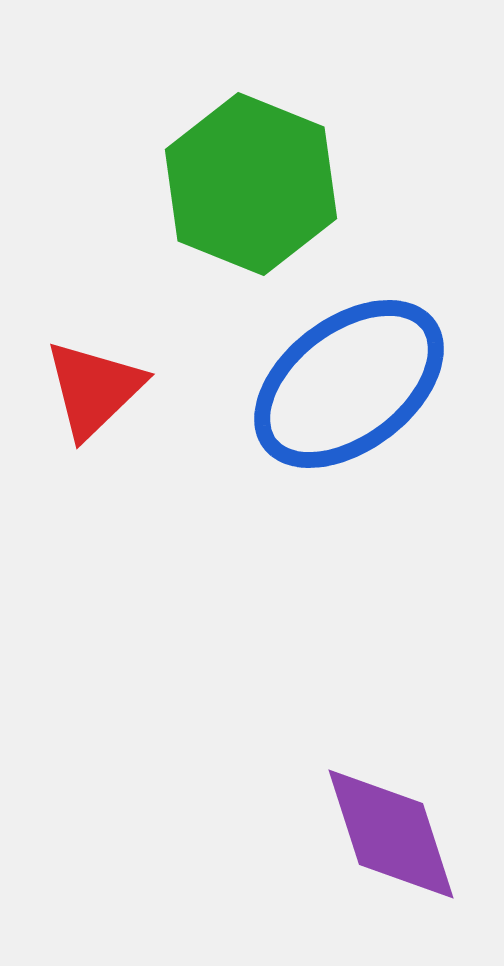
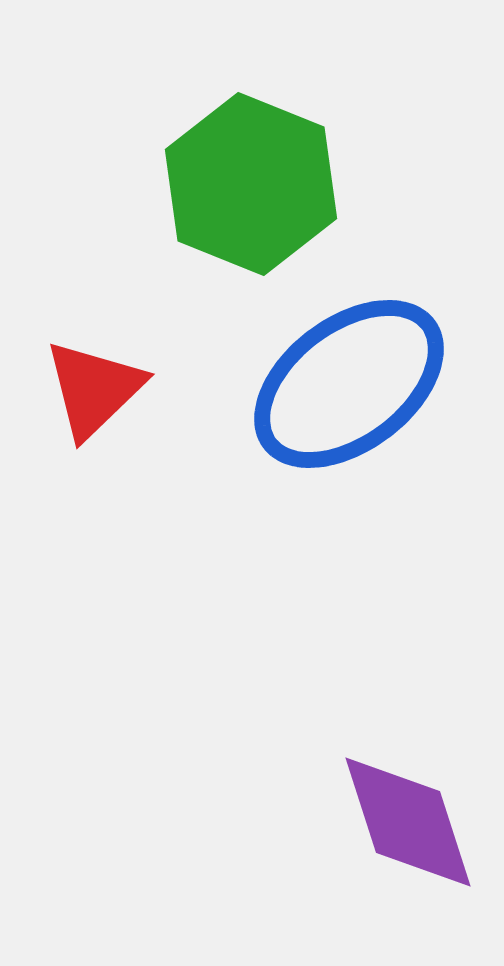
purple diamond: moved 17 px right, 12 px up
